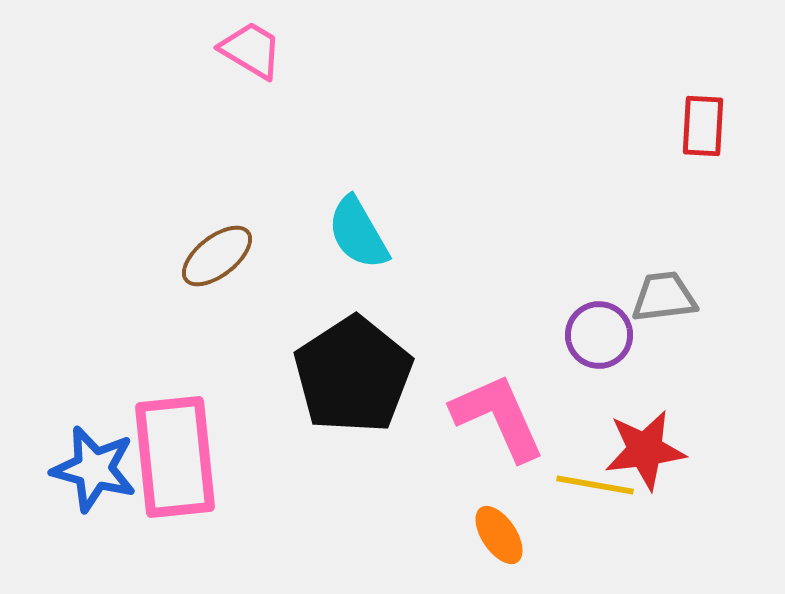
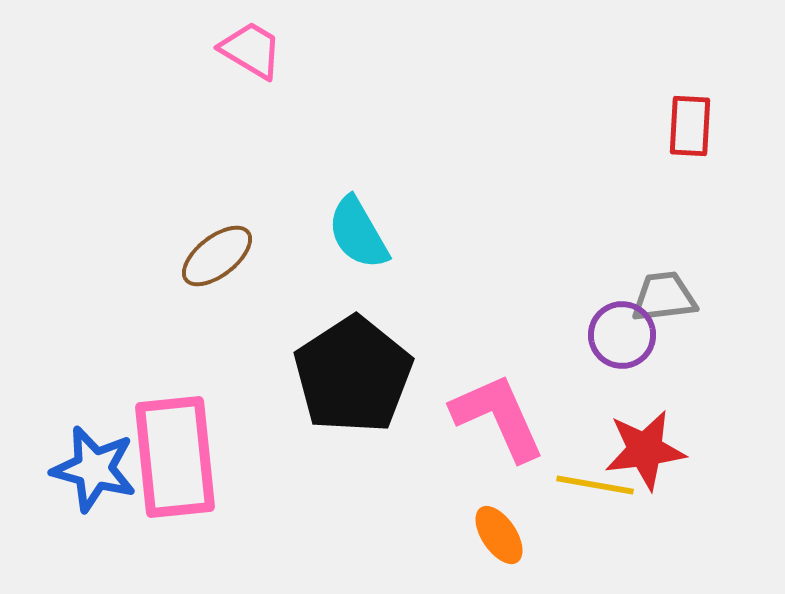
red rectangle: moved 13 px left
purple circle: moved 23 px right
